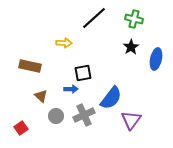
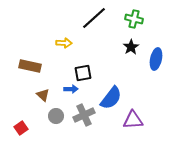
brown triangle: moved 2 px right, 1 px up
purple triangle: moved 2 px right; rotated 50 degrees clockwise
